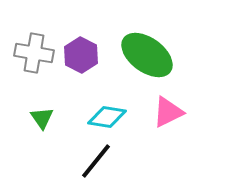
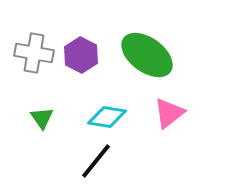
pink triangle: moved 1 px right, 1 px down; rotated 12 degrees counterclockwise
